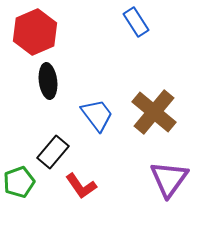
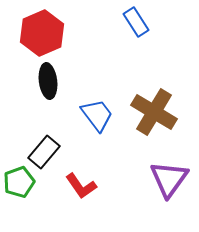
red hexagon: moved 7 px right, 1 px down
brown cross: rotated 9 degrees counterclockwise
black rectangle: moved 9 px left
